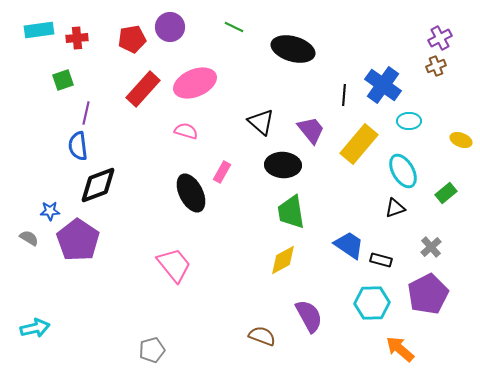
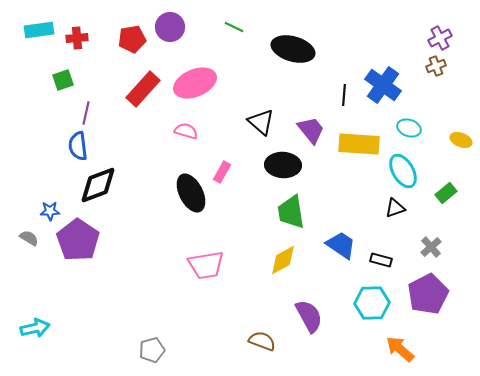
cyan ellipse at (409, 121): moved 7 px down; rotated 20 degrees clockwise
yellow rectangle at (359, 144): rotated 54 degrees clockwise
blue trapezoid at (349, 245): moved 8 px left
pink trapezoid at (174, 265): moved 32 px right; rotated 120 degrees clockwise
brown semicircle at (262, 336): moved 5 px down
